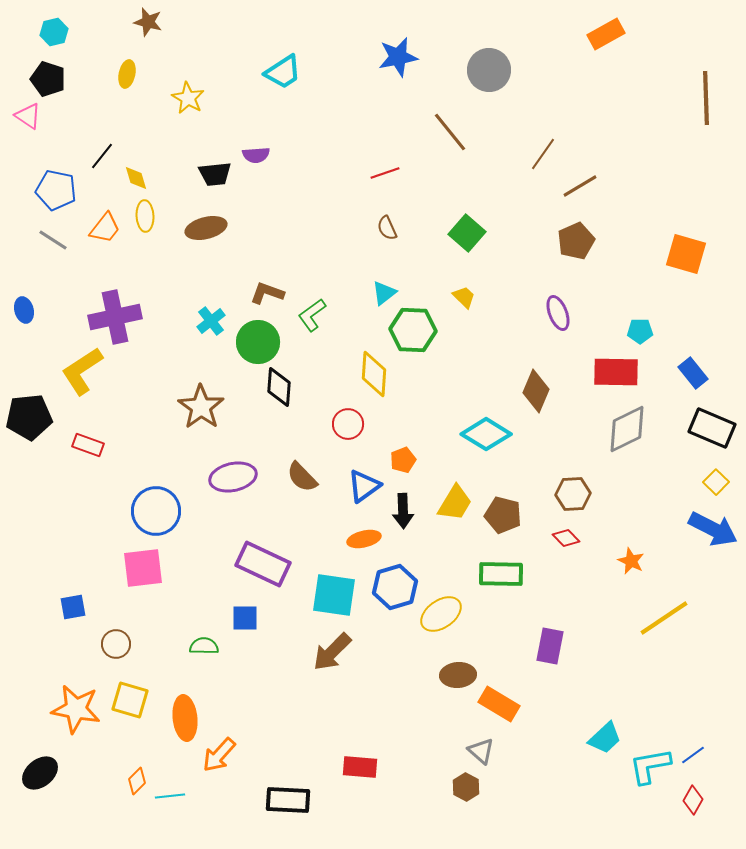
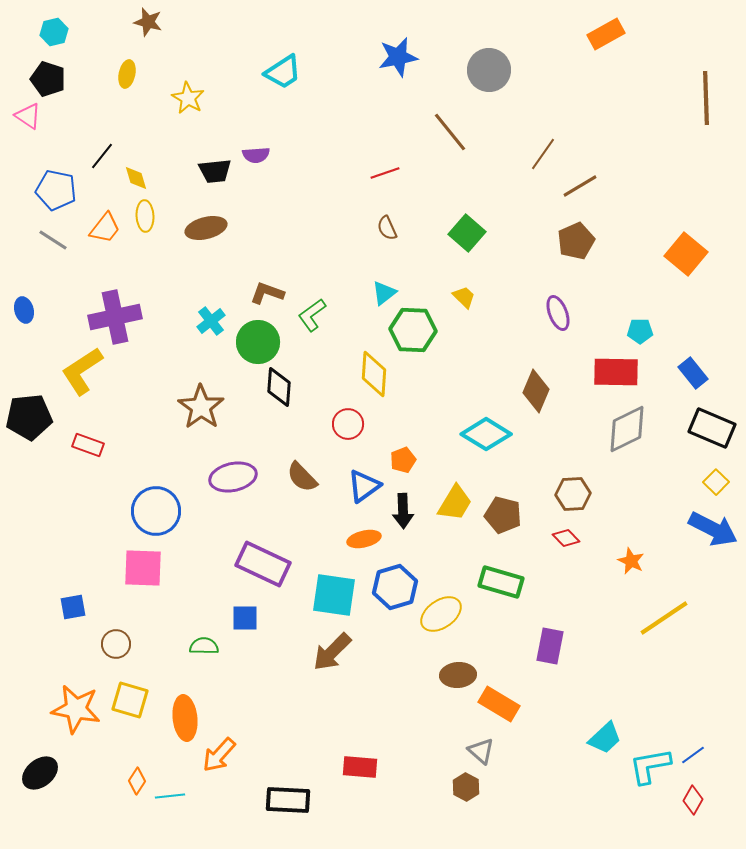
black trapezoid at (215, 174): moved 3 px up
orange square at (686, 254): rotated 24 degrees clockwise
pink square at (143, 568): rotated 9 degrees clockwise
green rectangle at (501, 574): moved 8 px down; rotated 15 degrees clockwise
orange diamond at (137, 781): rotated 12 degrees counterclockwise
